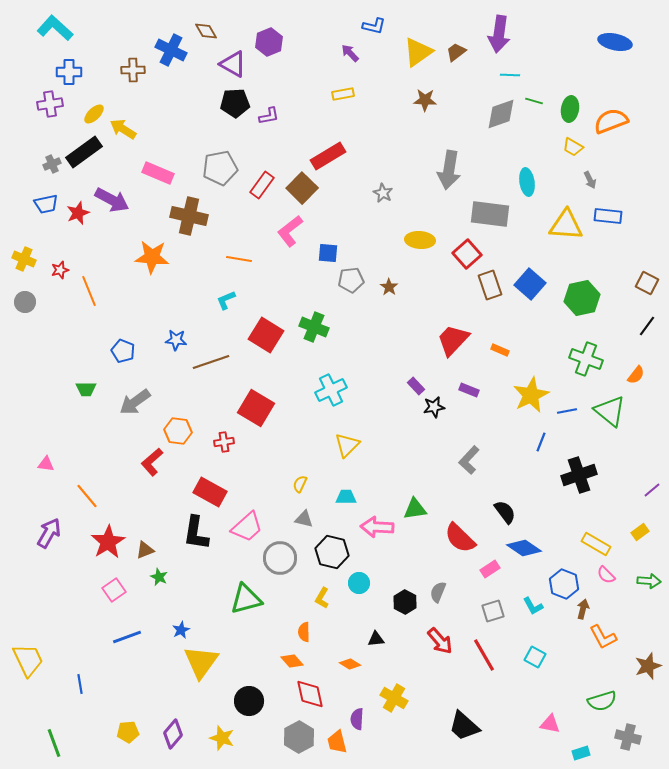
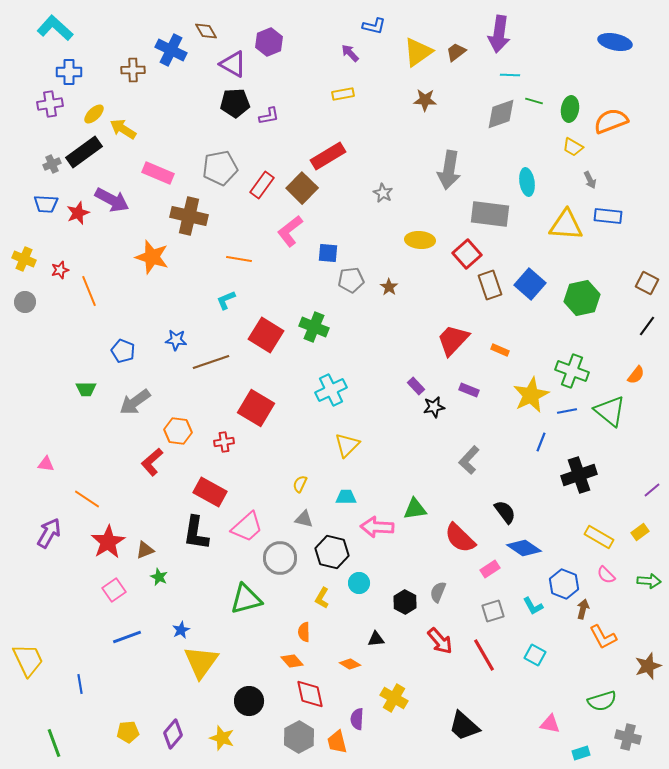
blue trapezoid at (46, 204): rotated 15 degrees clockwise
orange star at (152, 257): rotated 12 degrees clockwise
green cross at (586, 359): moved 14 px left, 12 px down
orange line at (87, 496): moved 3 px down; rotated 16 degrees counterclockwise
yellow rectangle at (596, 544): moved 3 px right, 7 px up
cyan square at (535, 657): moved 2 px up
